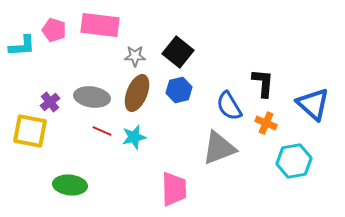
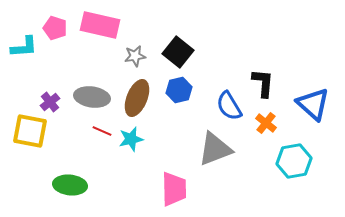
pink rectangle: rotated 6 degrees clockwise
pink pentagon: moved 1 px right, 2 px up
cyan L-shape: moved 2 px right, 1 px down
gray star: rotated 10 degrees counterclockwise
brown ellipse: moved 5 px down
orange cross: rotated 15 degrees clockwise
cyan star: moved 3 px left, 2 px down
gray triangle: moved 4 px left, 1 px down
